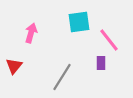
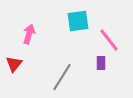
cyan square: moved 1 px left, 1 px up
pink arrow: moved 2 px left, 1 px down
red triangle: moved 2 px up
